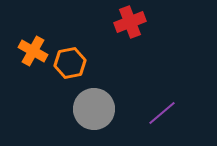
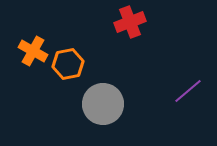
orange hexagon: moved 2 px left, 1 px down
gray circle: moved 9 px right, 5 px up
purple line: moved 26 px right, 22 px up
